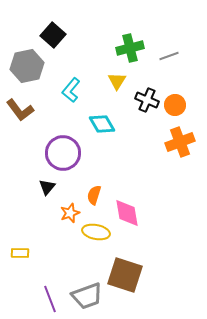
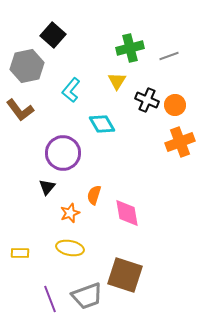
yellow ellipse: moved 26 px left, 16 px down
